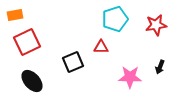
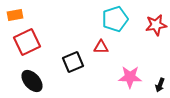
black arrow: moved 18 px down
